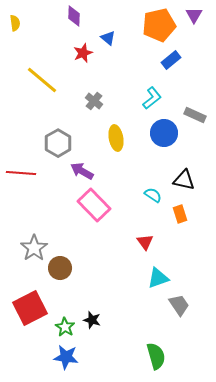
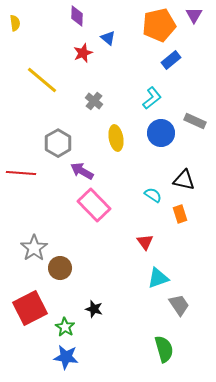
purple diamond: moved 3 px right
gray rectangle: moved 6 px down
blue circle: moved 3 px left
black star: moved 2 px right, 11 px up
green semicircle: moved 8 px right, 7 px up
